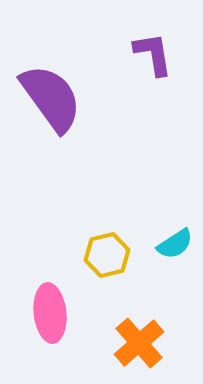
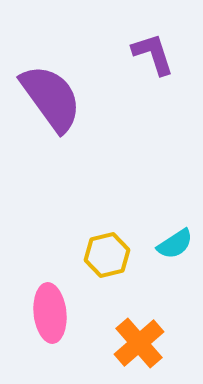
purple L-shape: rotated 9 degrees counterclockwise
